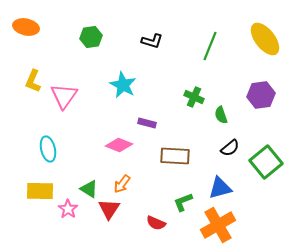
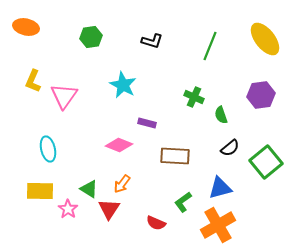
green L-shape: rotated 15 degrees counterclockwise
